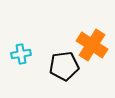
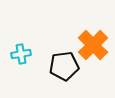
orange cross: moved 1 px right; rotated 12 degrees clockwise
